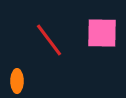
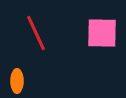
red line: moved 13 px left, 7 px up; rotated 12 degrees clockwise
